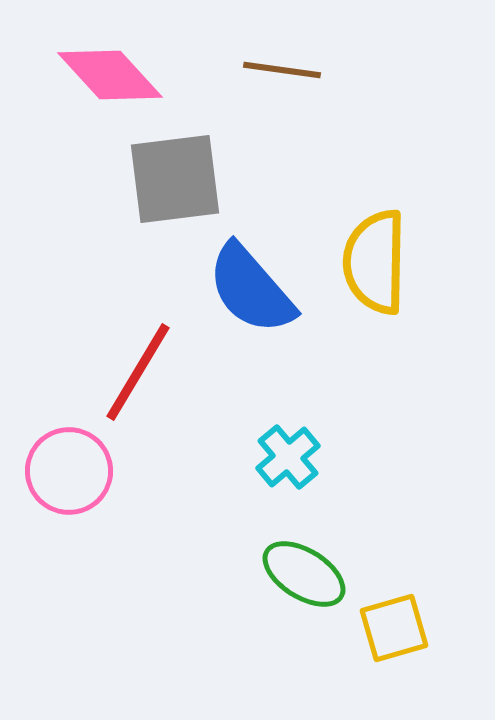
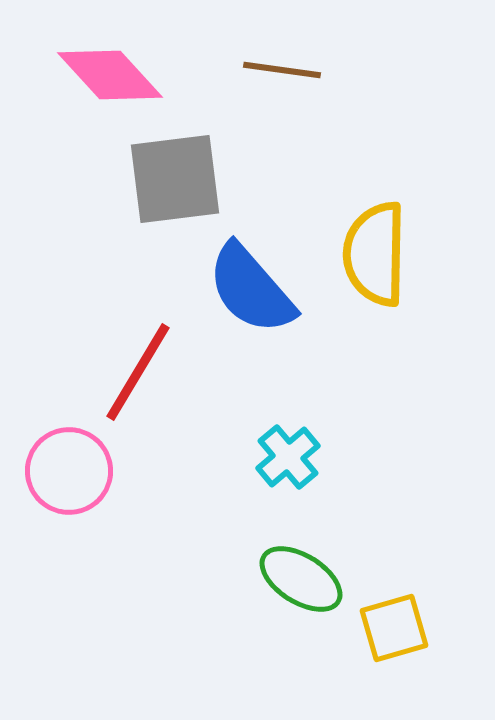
yellow semicircle: moved 8 px up
green ellipse: moved 3 px left, 5 px down
